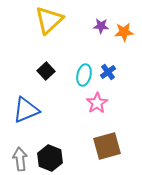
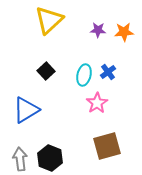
purple star: moved 3 px left, 4 px down
blue triangle: rotated 8 degrees counterclockwise
